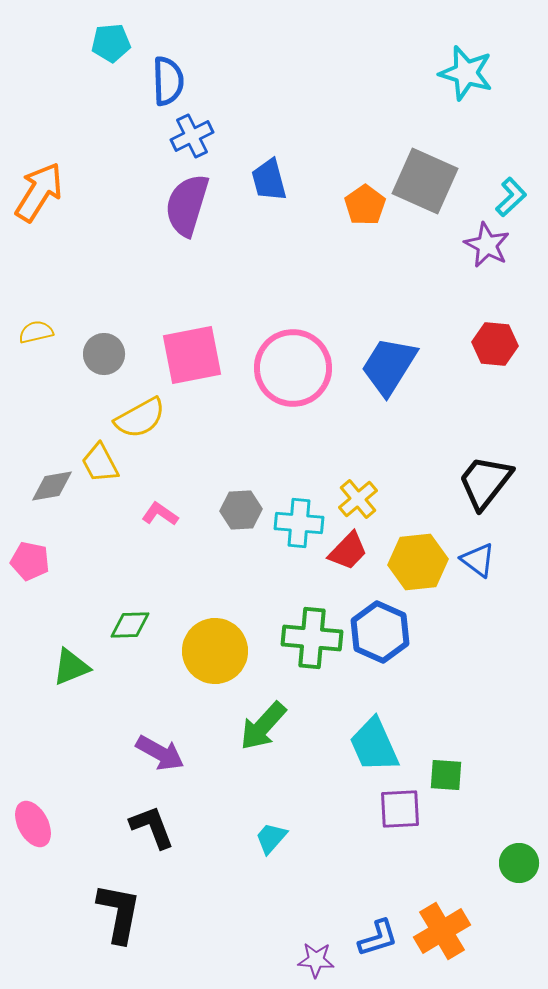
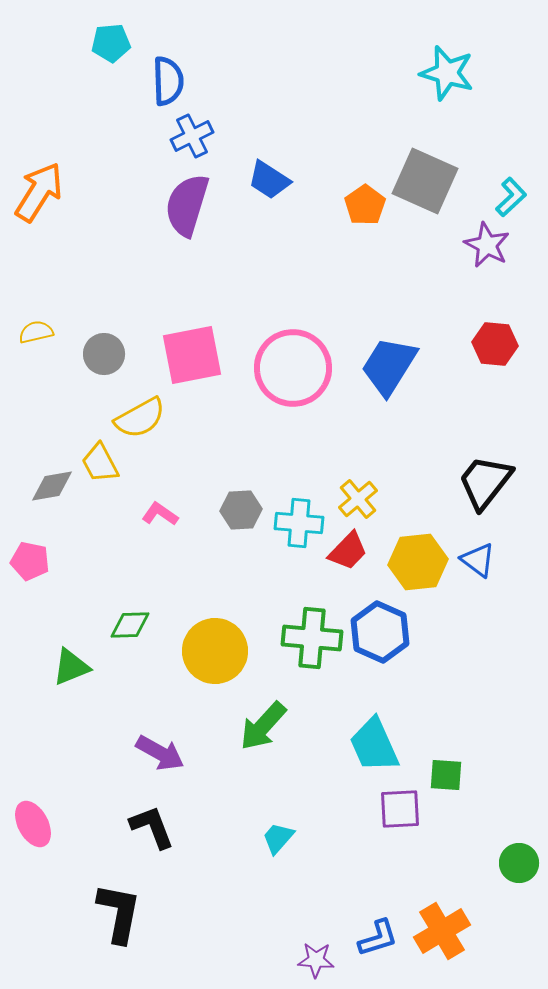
cyan star at (466, 73): moved 19 px left
blue trapezoid at (269, 180): rotated 42 degrees counterclockwise
cyan trapezoid at (271, 838): moved 7 px right
